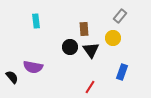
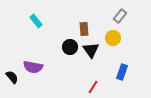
cyan rectangle: rotated 32 degrees counterclockwise
red line: moved 3 px right
